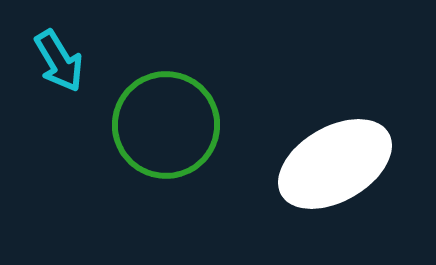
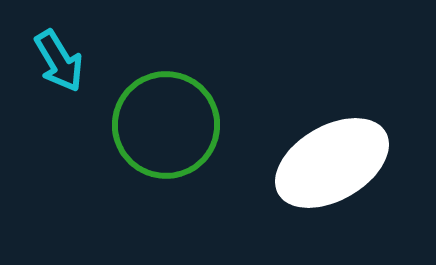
white ellipse: moved 3 px left, 1 px up
